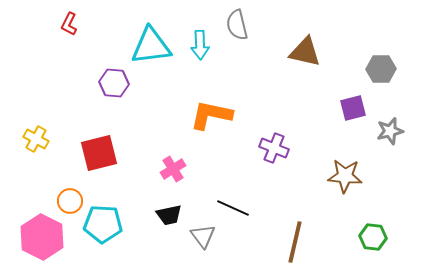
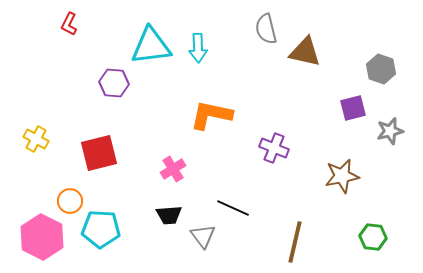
gray semicircle: moved 29 px right, 4 px down
cyan arrow: moved 2 px left, 3 px down
gray hexagon: rotated 20 degrees clockwise
brown star: moved 3 px left; rotated 16 degrees counterclockwise
black trapezoid: rotated 8 degrees clockwise
cyan pentagon: moved 2 px left, 5 px down
